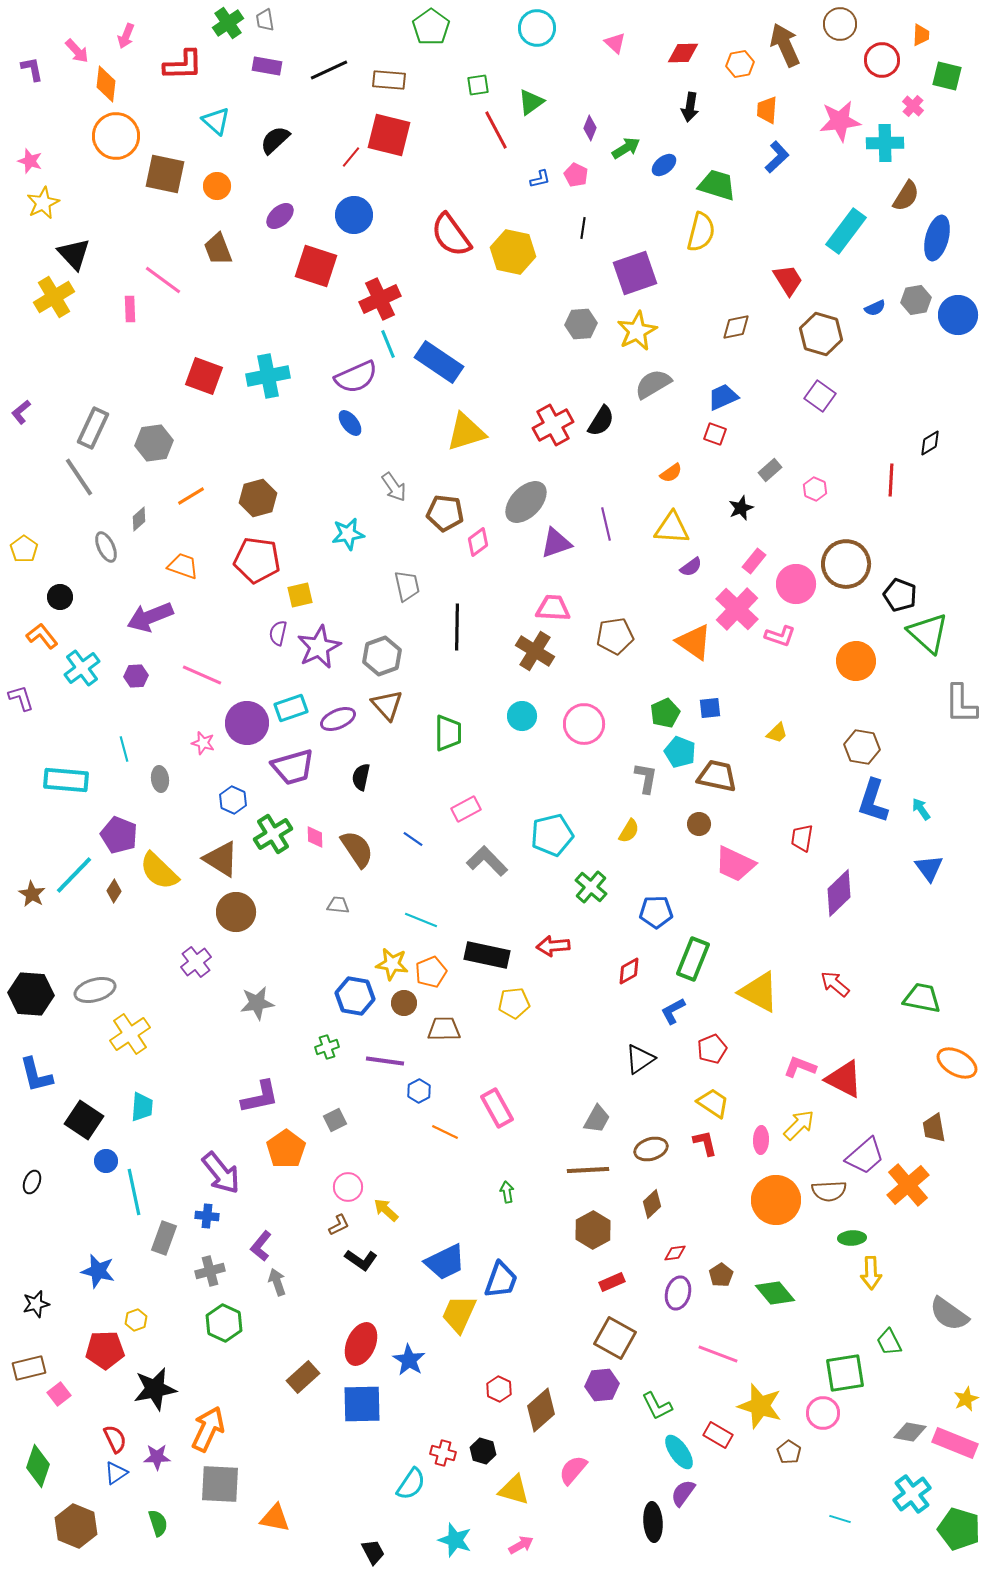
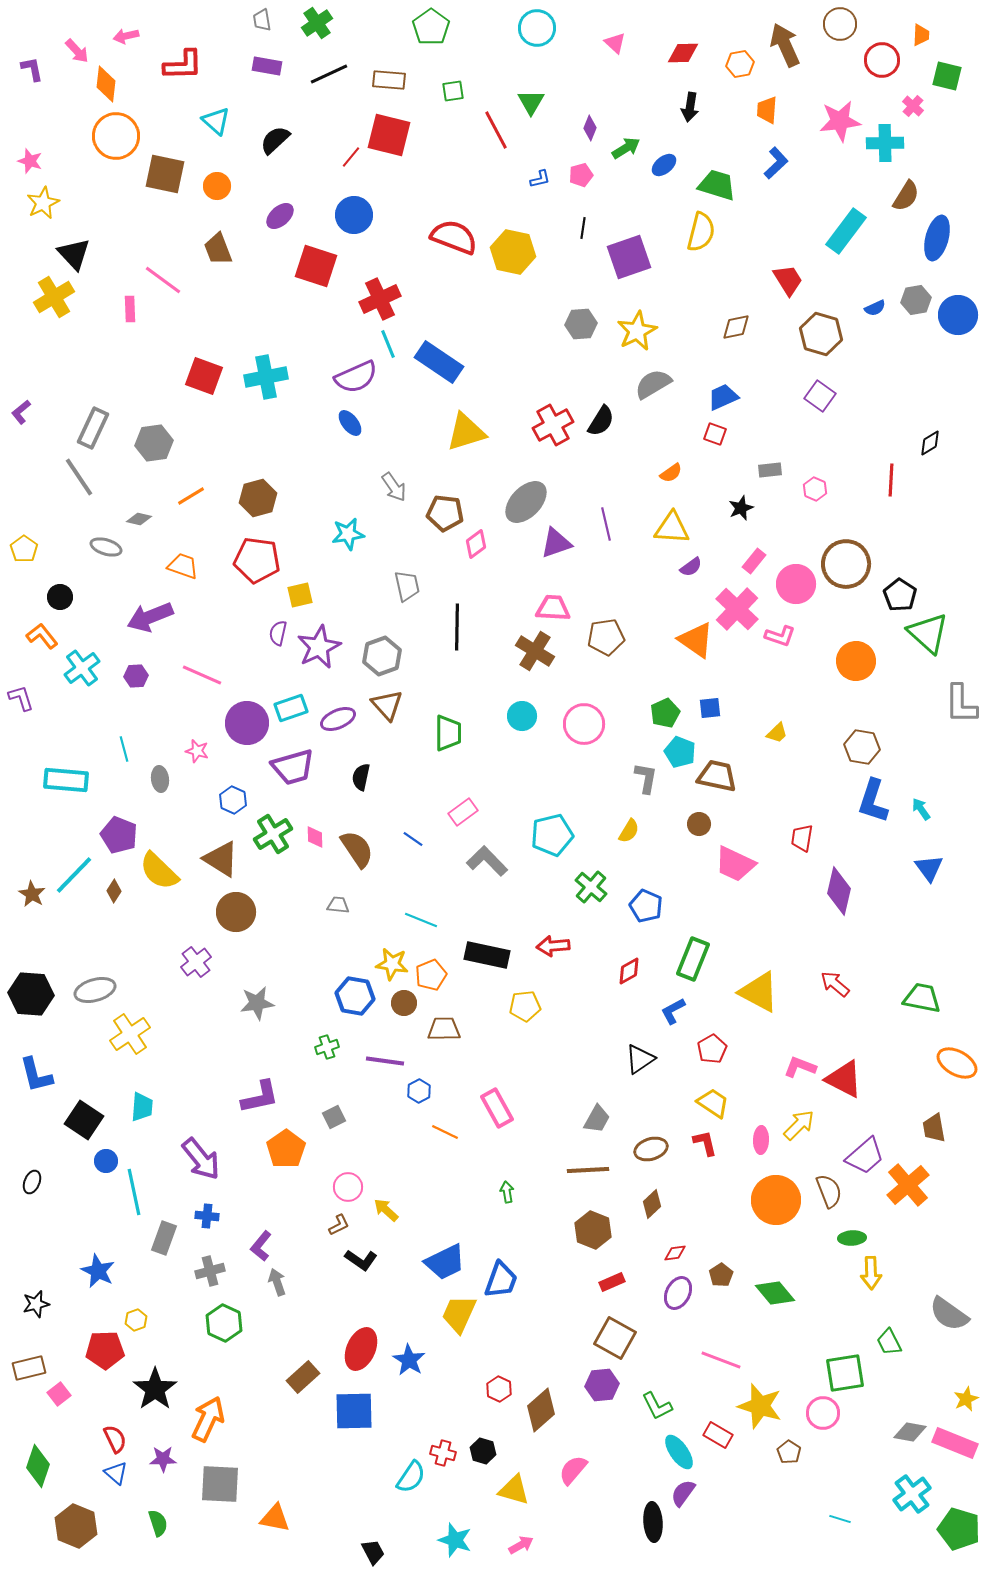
gray trapezoid at (265, 20): moved 3 px left
green cross at (228, 23): moved 89 px right
pink arrow at (126, 36): rotated 55 degrees clockwise
black line at (329, 70): moved 4 px down
green square at (478, 85): moved 25 px left, 6 px down
green triangle at (531, 102): rotated 24 degrees counterclockwise
blue L-shape at (777, 157): moved 1 px left, 6 px down
pink pentagon at (576, 175): moved 5 px right; rotated 30 degrees clockwise
red semicircle at (451, 235): moved 3 px right, 2 px down; rotated 147 degrees clockwise
purple square at (635, 273): moved 6 px left, 16 px up
cyan cross at (268, 376): moved 2 px left, 1 px down
gray rectangle at (770, 470): rotated 35 degrees clockwise
gray diamond at (139, 519): rotated 55 degrees clockwise
pink diamond at (478, 542): moved 2 px left, 2 px down
gray ellipse at (106, 547): rotated 48 degrees counterclockwise
black pentagon at (900, 595): rotated 12 degrees clockwise
brown pentagon at (615, 636): moved 9 px left, 1 px down
orange triangle at (694, 642): moved 2 px right, 2 px up
pink star at (203, 743): moved 6 px left, 8 px down
pink rectangle at (466, 809): moved 3 px left, 3 px down; rotated 8 degrees counterclockwise
purple diamond at (839, 893): moved 2 px up; rotated 33 degrees counterclockwise
blue pentagon at (656, 912): moved 10 px left, 6 px up; rotated 24 degrees clockwise
orange pentagon at (431, 972): moved 3 px down
yellow pentagon at (514, 1003): moved 11 px right, 3 px down
red pentagon at (712, 1049): rotated 8 degrees counterclockwise
gray square at (335, 1120): moved 1 px left, 3 px up
purple arrow at (221, 1173): moved 20 px left, 14 px up
brown semicircle at (829, 1191): rotated 108 degrees counterclockwise
brown hexagon at (593, 1230): rotated 9 degrees counterclockwise
blue star at (98, 1271): rotated 12 degrees clockwise
purple ellipse at (678, 1293): rotated 12 degrees clockwise
red ellipse at (361, 1344): moved 5 px down
pink line at (718, 1354): moved 3 px right, 6 px down
black star at (155, 1389): rotated 24 degrees counterclockwise
blue square at (362, 1404): moved 8 px left, 7 px down
orange arrow at (208, 1429): moved 10 px up
purple star at (157, 1457): moved 6 px right, 2 px down
blue triangle at (116, 1473): rotated 45 degrees counterclockwise
cyan semicircle at (411, 1484): moved 7 px up
